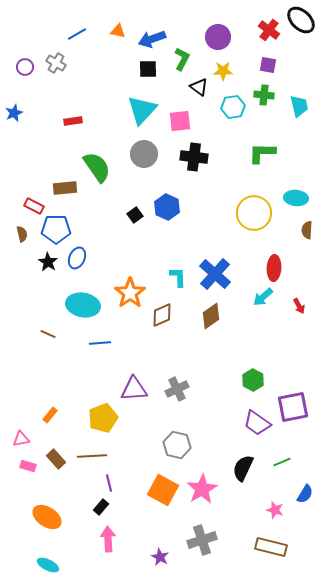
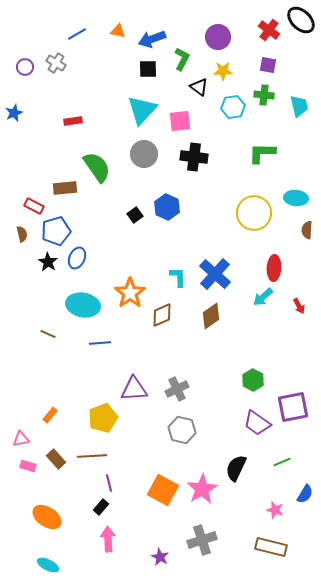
blue pentagon at (56, 229): moved 2 px down; rotated 16 degrees counterclockwise
gray hexagon at (177, 445): moved 5 px right, 15 px up
black semicircle at (243, 468): moved 7 px left
